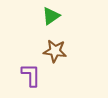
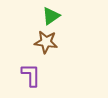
brown star: moved 9 px left, 9 px up
